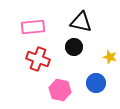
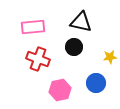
yellow star: rotated 24 degrees counterclockwise
pink hexagon: rotated 25 degrees counterclockwise
